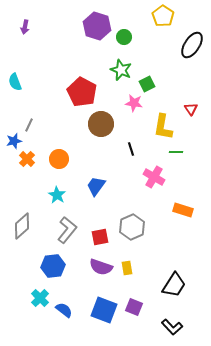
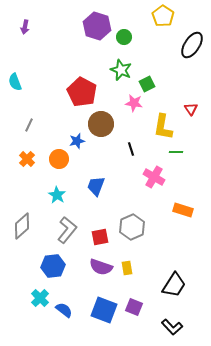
blue star: moved 63 px right
blue trapezoid: rotated 15 degrees counterclockwise
